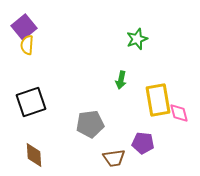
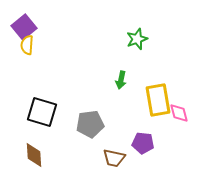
black square: moved 11 px right, 10 px down; rotated 36 degrees clockwise
brown trapezoid: rotated 20 degrees clockwise
